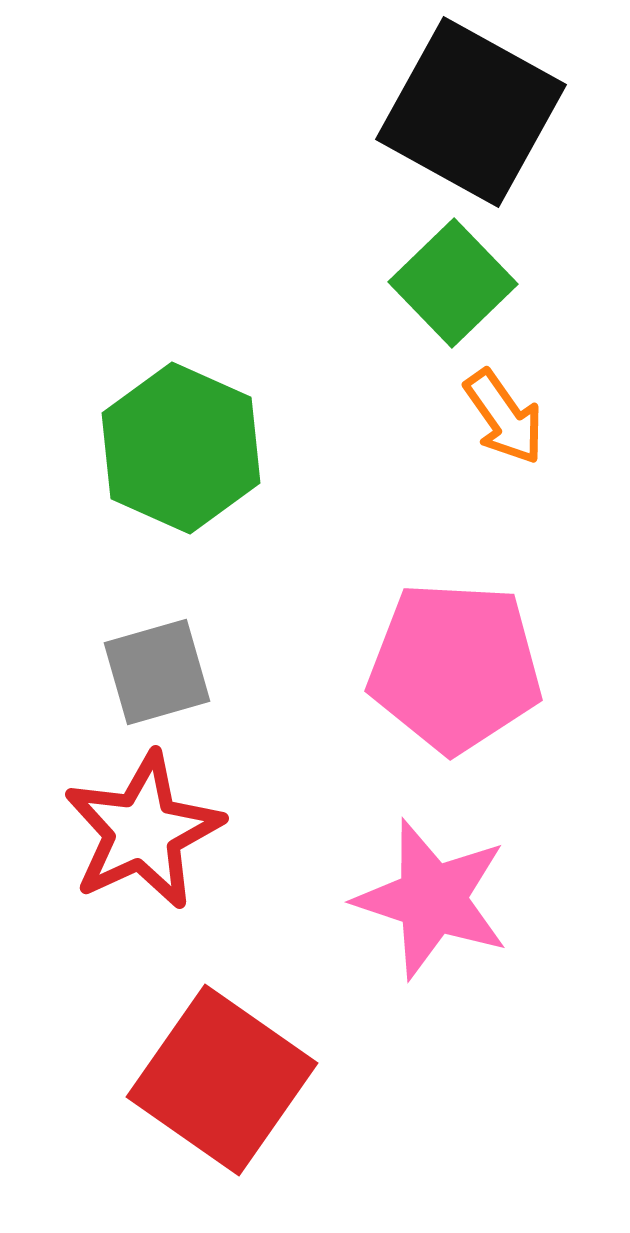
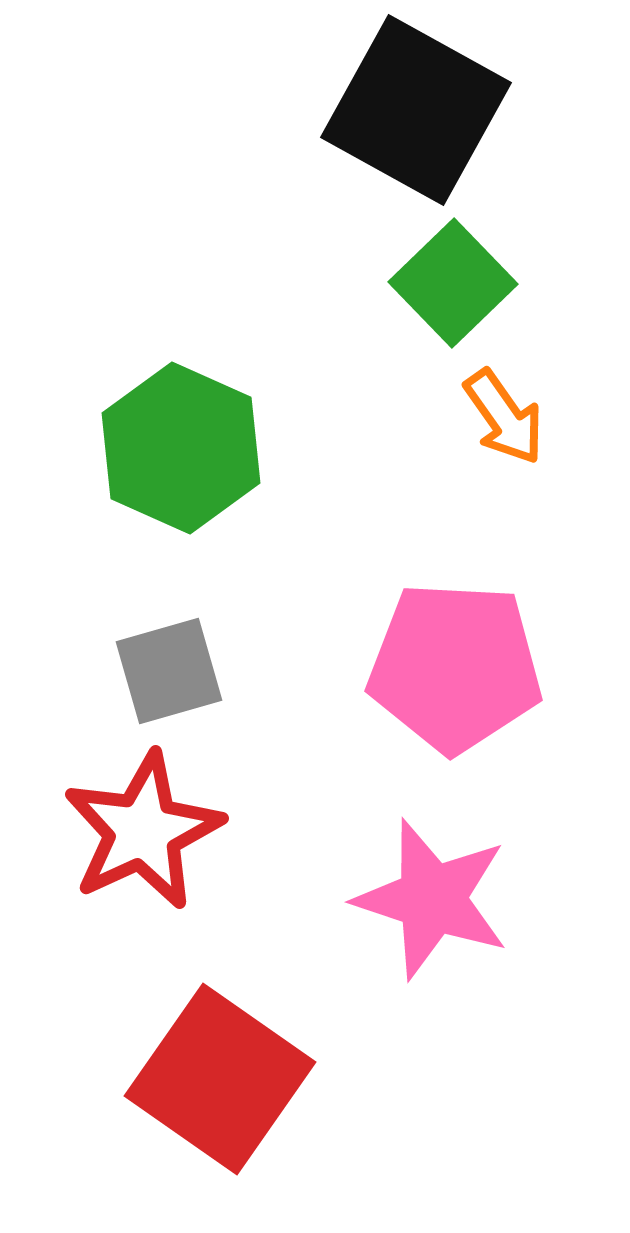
black square: moved 55 px left, 2 px up
gray square: moved 12 px right, 1 px up
red square: moved 2 px left, 1 px up
